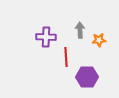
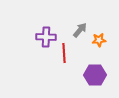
gray arrow: rotated 42 degrees clockwise
red line: moved 2 px left, 4 px up
purple hexagon: moved 8 px right, 2 px up
